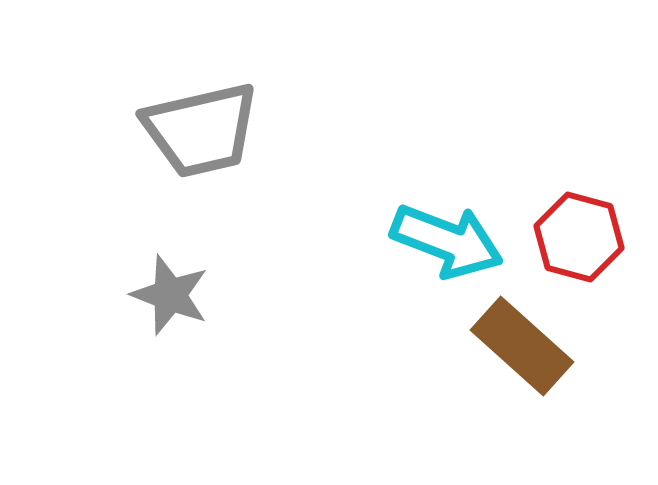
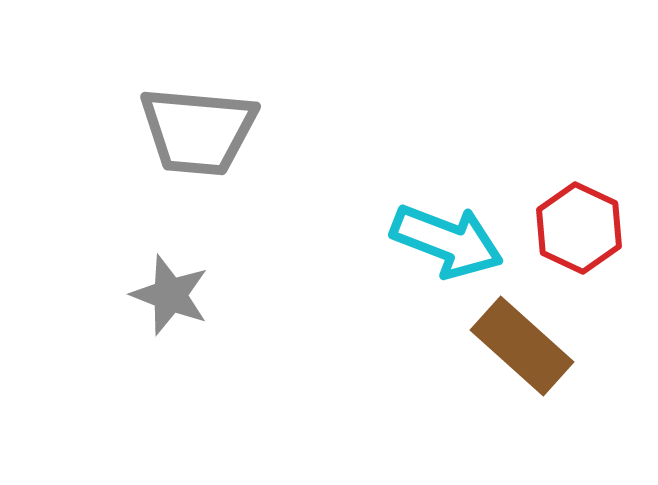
gray trapezoid: moved 3 px left, 1 px down; rotated 18 degrees clockwise
red hexagon: moved 9 px up; rotated 10 degrees clockwise
